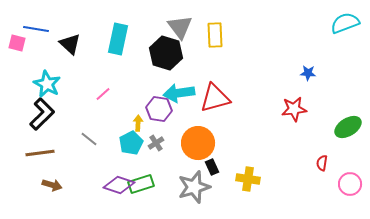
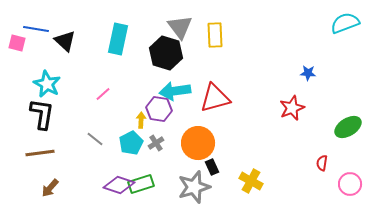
black triangle: moved 5 px left, 3 px up
cyan arrow: moved 4 px left, 2 px up
red star: moved 2 px left, 1 px up; rotated 15 degrees counterclockwise
black L-shape: rotated 36 degrees counterclockwise
yellow arrow: moved 3 px right, 3 px up
gray line: moved 6 px right
yellow cross: moved 3 px right, 2 px down; rotated 20 degrees clockwise
brown arrow: moved 2 px left, 3 px down; rotated 114 degrees clockwise
